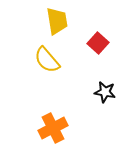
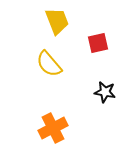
yellow trapezoid: rotated 12 degrees counterclockwise
red square: rotated 35 degrees clockwise
yellow semicircle: moved 2 px right, 4 px down
